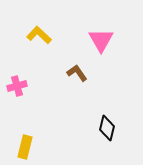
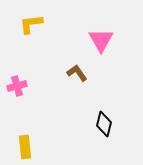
yellow L-shape: moved 8 px left, 11 px up; rotated 50 degrees counterclockwise
black diamond: moved 3 px left, 4 px up
yellow rectangle: rotated 20 degrees counterclockwise
